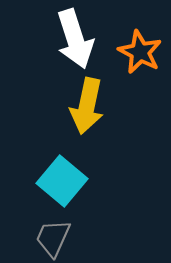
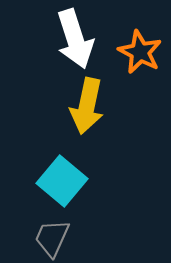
gray trapezoid: moved 1 px left
